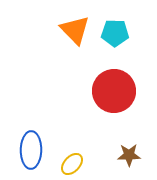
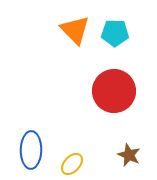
brown star: rotated 25 degrees clockwise
